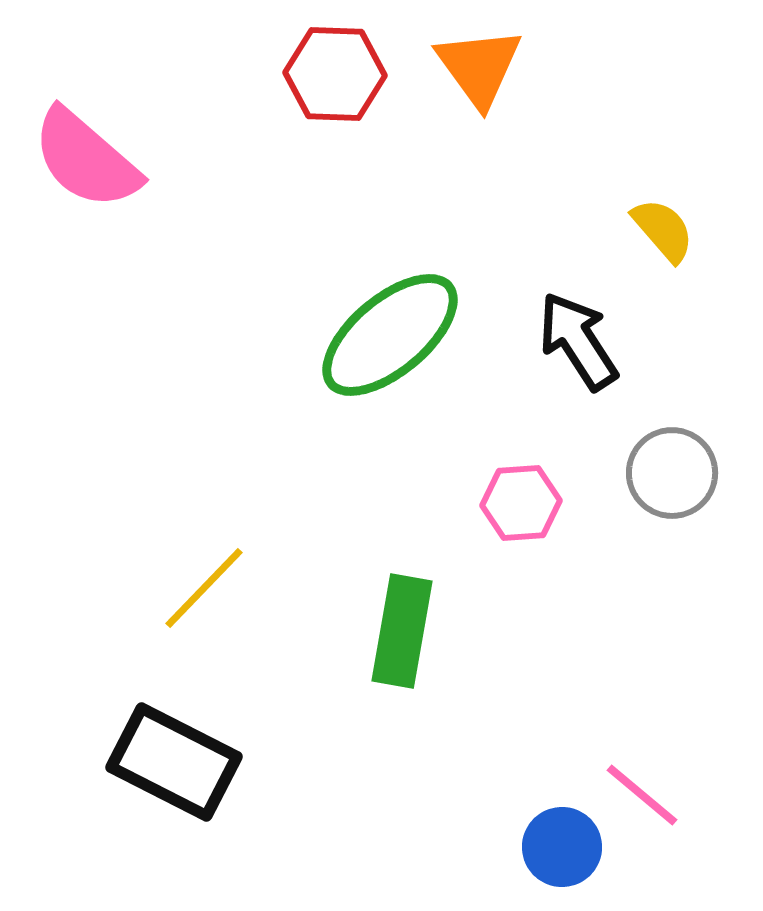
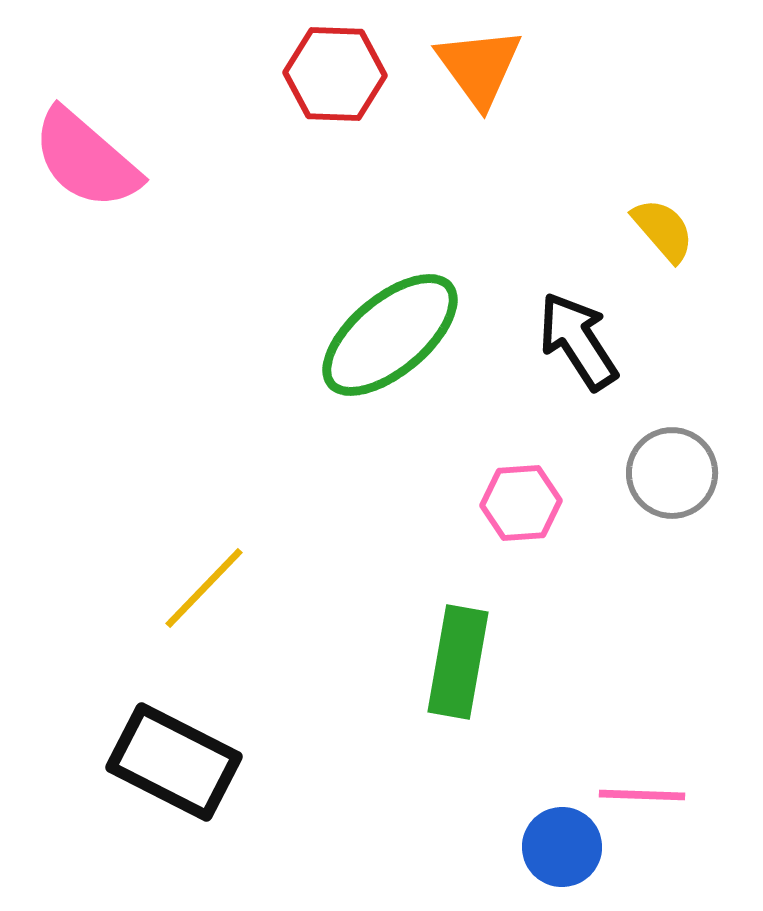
green rectangle: moved 56 px right, 31 px down
pink line: rotated 38 degrees counterclockwise
